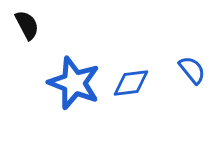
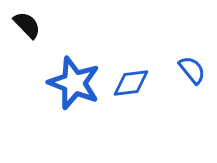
black semicircle: rotated 16 degrees counterclockwise
